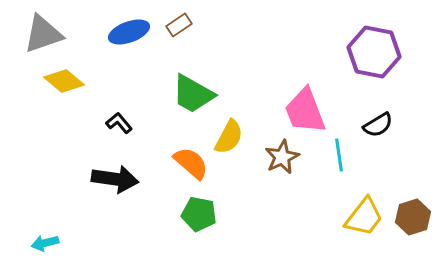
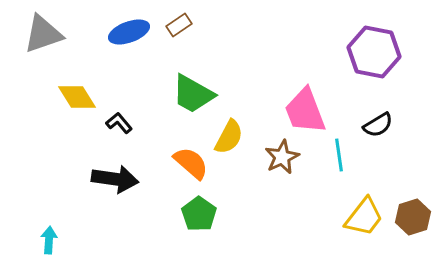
yellow diamond: moved 13 px right, 16 px down; rotated 18 degrees clockwise
green pentagon: rotated 24 degrees clockwise
cyan arrow: moved 4 px right, 3 px up; rotated 108 degrees clockwise
